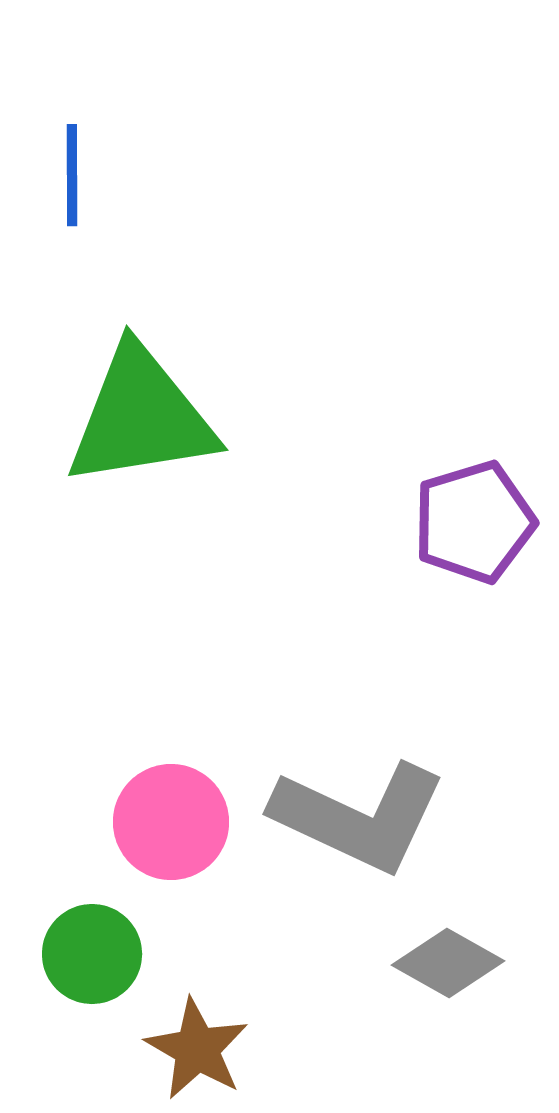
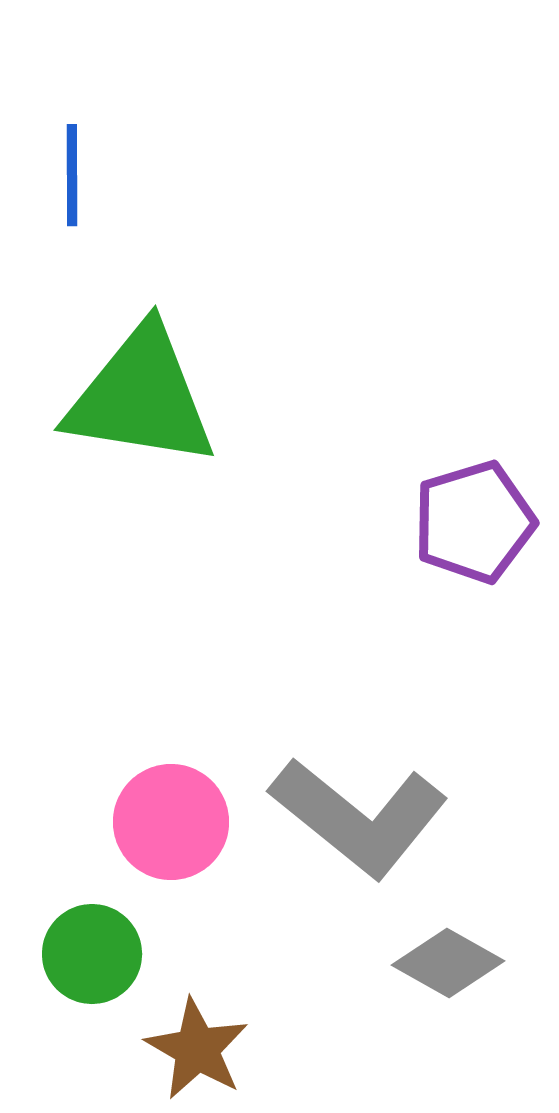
green triangle: moved 20 px up; rotated 18 degrees clockwise
gray L-shape: rotated 14 degrees clockwise
